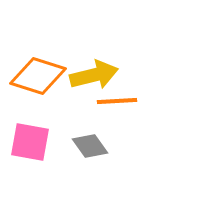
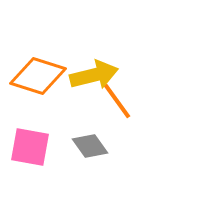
orange line: rotated 57 degrees clockwise
pink square: moved 5 px down
